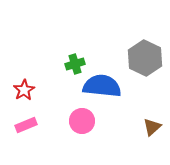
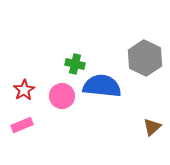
green cross: rotated 30 degrees clockwise
pink circle: moved 20 px left, 25 px up
pink rectangle: moved 4 px left
